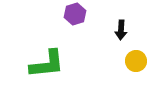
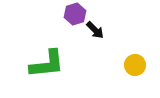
black arrow: moved 26 px left; rotated 48 degrees counterclockwise
yellow circle: moved 1 px left, 4 px down
